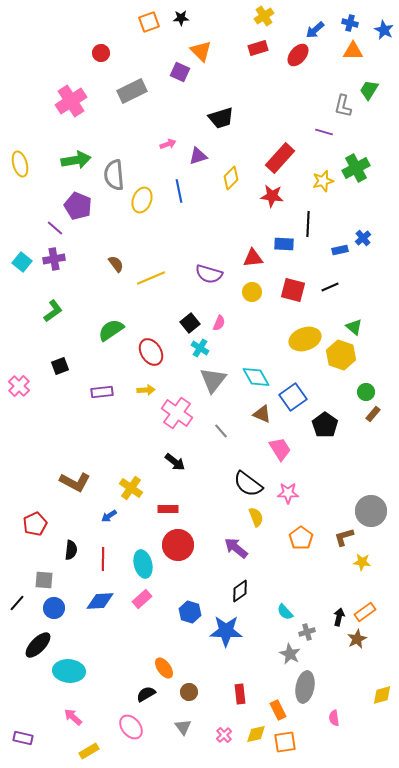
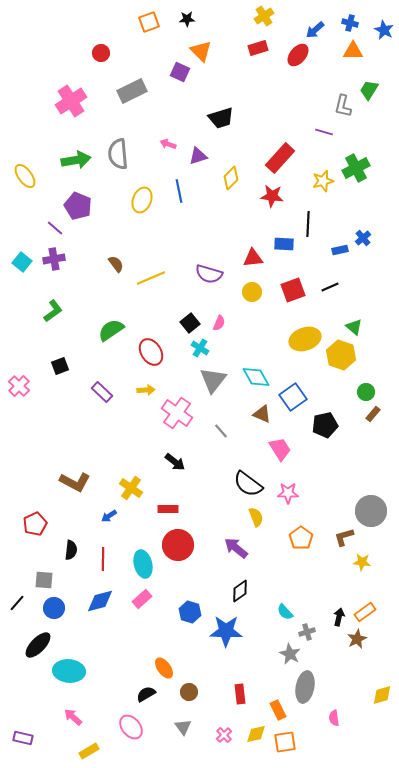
black star at (181, 18): moved 6 px right, 1 px down
pink arrow at (168, 144): rotated 140 degrees counterclockwise
yellow ellipse at (20, 164): moved 5 px right, 12 px down; rotated 20 degrees counterclockwise
gray semicircle at (114, 175): moved 4 px right, 21 px up
red square at (293, 290): rotated 35 degrees counterclockwise
purple rectangle at (102, 392): rotated 50 degrees clockwise
black pentagon at (325, 425): rotated 25 degrees clockwise
blue diamond at (100, 601): rotated 12 degrees counterclockwise
